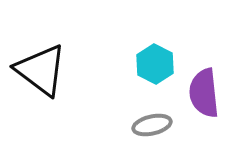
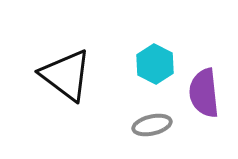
black triangle: moved 25 px right, 5 px down
